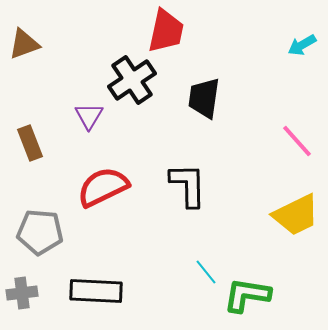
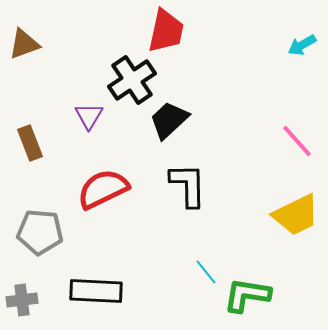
black trapezoid: moved 35 px left, 22 px down; rotated 39 degrees clockwise
red semicircle: moved 2 px down
gray cross: moved 7 px down
